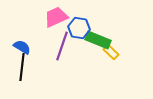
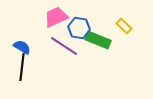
purple line: moved 2 px right; rotated 76 degrees counterclockwise
yellow rectangle: moved 13 px right, 26 px up
